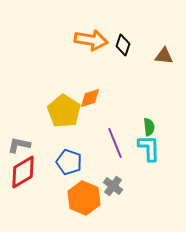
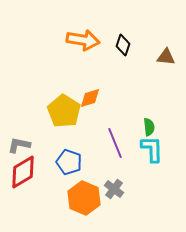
orange arrow: moved 8 px left
brown triangle: moved 2 px right, 1 px down
cyan L-shape: moved 3 px right, 1 px down
gray cross: moved 1 px right, 3 px down
